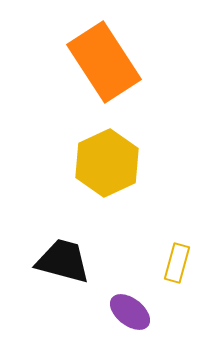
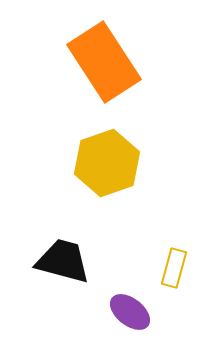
yellow hexagon: rotated 6 degrees clockwise
yellow rectangle: moved 3 px left, 5 px down
